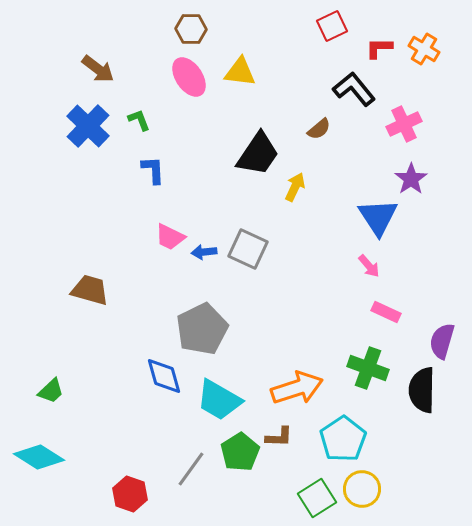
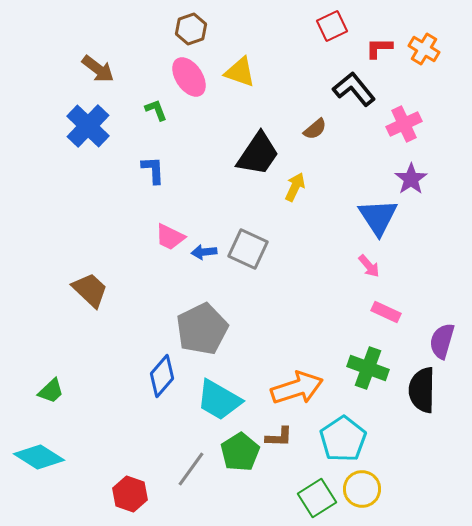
brown hexagon: rotated 20 degrees counterclockwise
yellow triangle: rotated 12 degrees clockwise
green L-shape: moved 17 px right, 10 px up
brown semicircle: moved 4 px left
brown trapezoid: rotated 27 degrees clockwise
blue diamond: moved 2 px left; rotated 57 degrees clockwise
